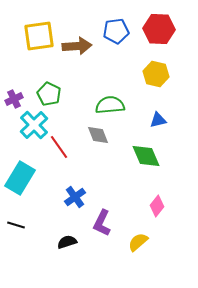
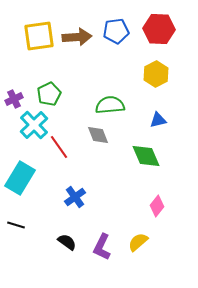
brown arrow: moved 9 px up
yellow hexagon: rotated 20 degrees clockwise
green pentagon: rotated 20 degrees clockwise
purple L-shape: moved 24 px down
black semicircle: rotated 54 degrees clockwise
